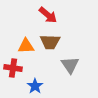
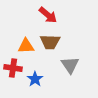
blue star: moved 7 px up
